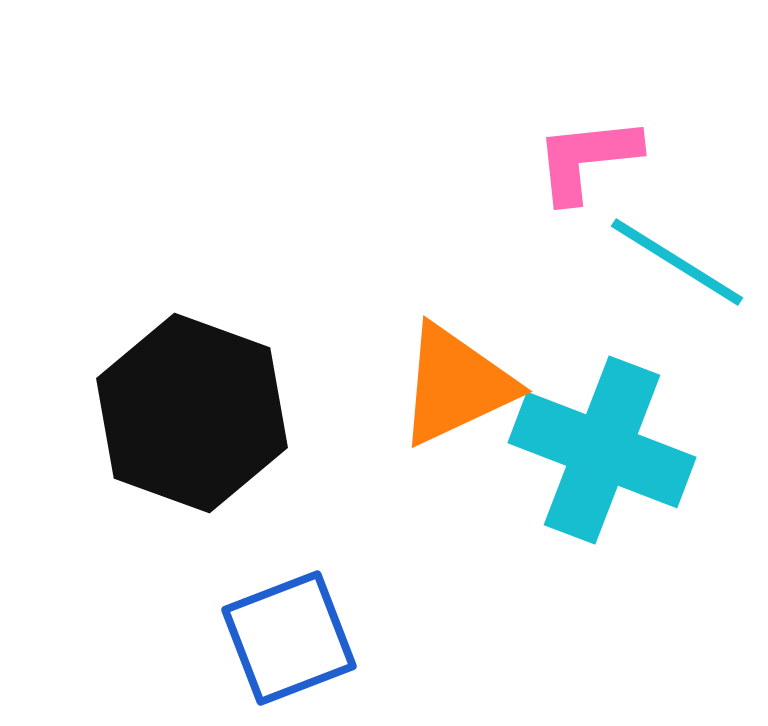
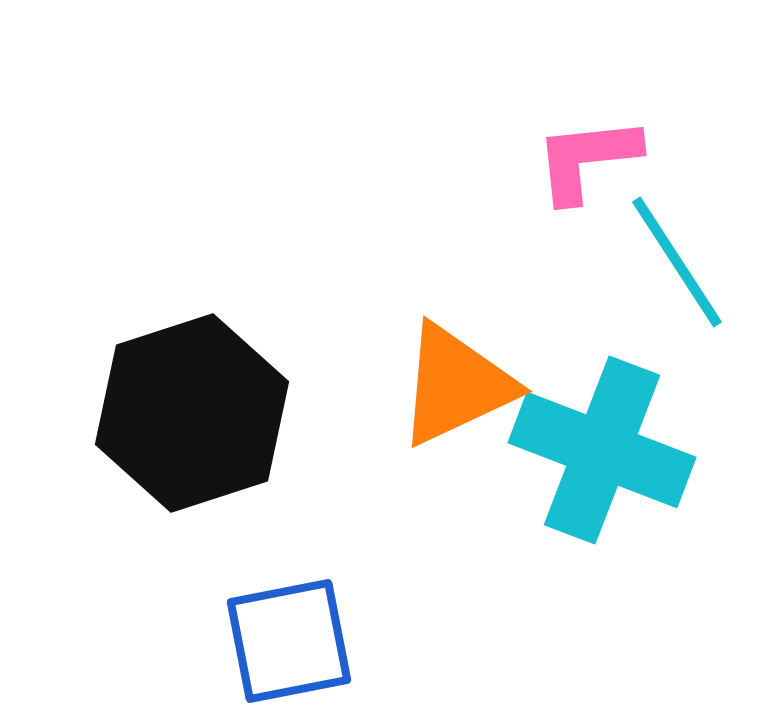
cyan line: rotated 25 degrees clockwise
black hexagon: rotated 22 degrees clockwise
blue square: moved 3 px down; rotated 10 degrees clockwise
